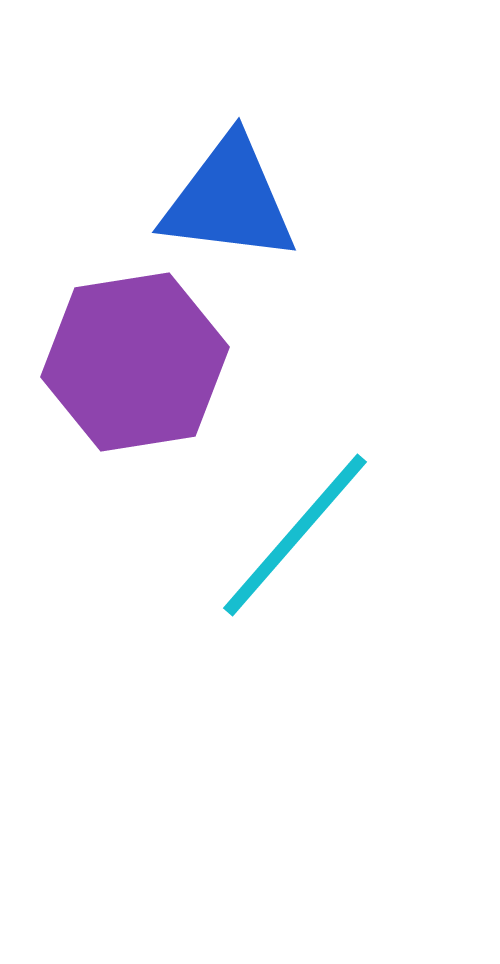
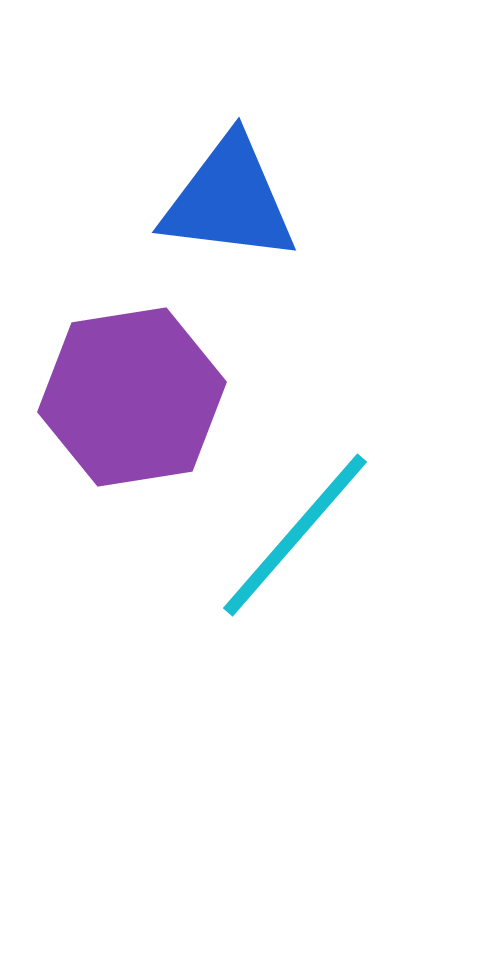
purple hexagon: moved 3 px left, 35 px down
